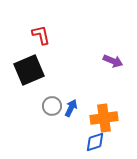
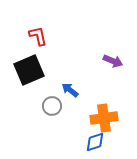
red L-shape: moved 3 px left, 1 px down
blue arrow: moved 1 px left, 18 px up; rotated 78 degrees counterclockwise
